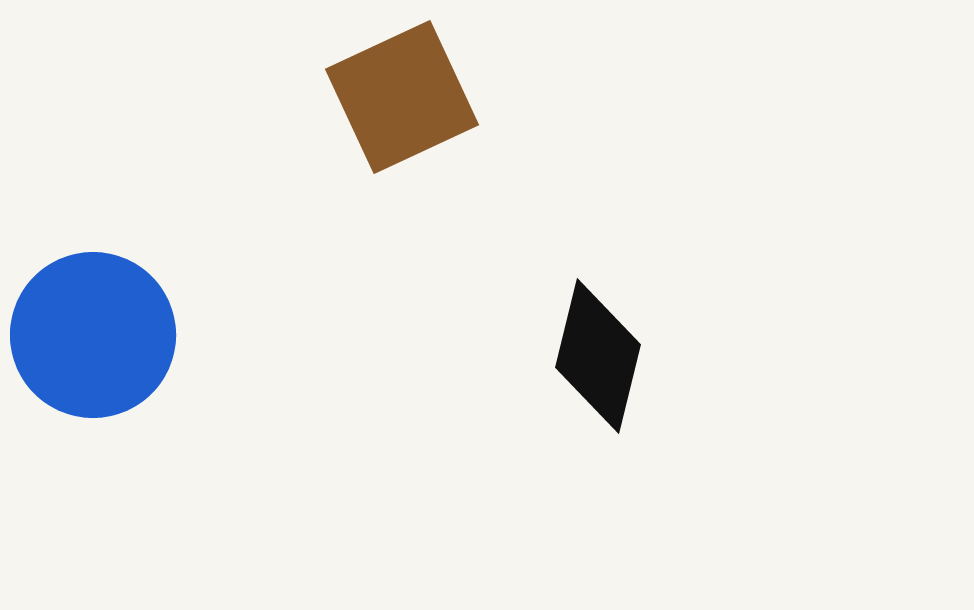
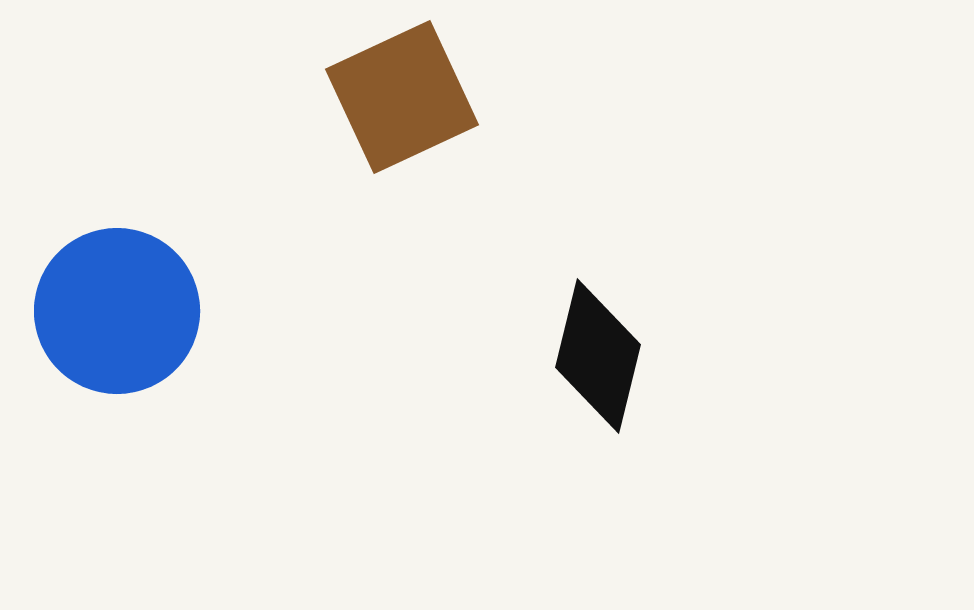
blue circle: moved 24 px right, 24 px up
